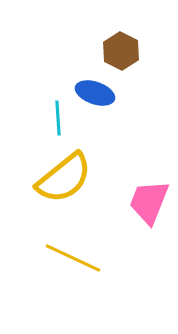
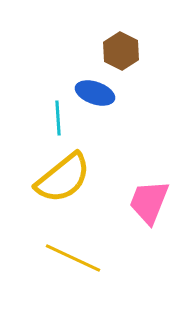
yellow semicircle: moved 1 px left
